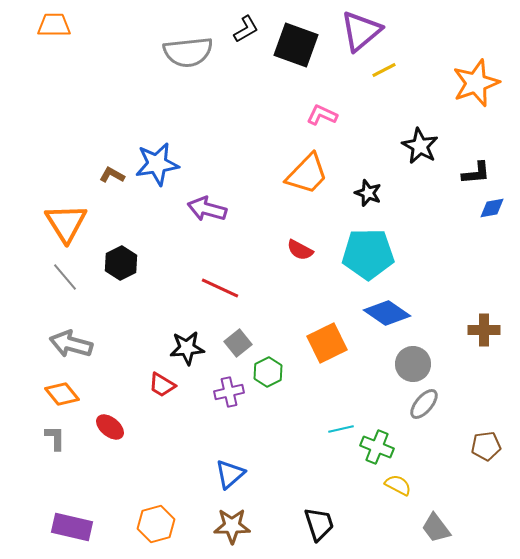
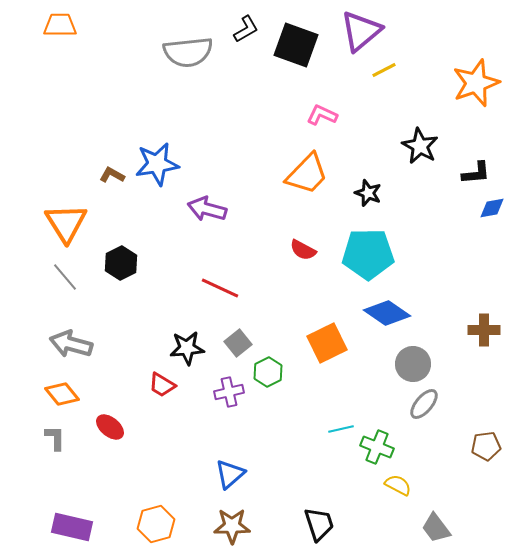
orange trapezoid at (54, 25): moved 6 px right
red semicircle at (300, 250): moved 3 px right
